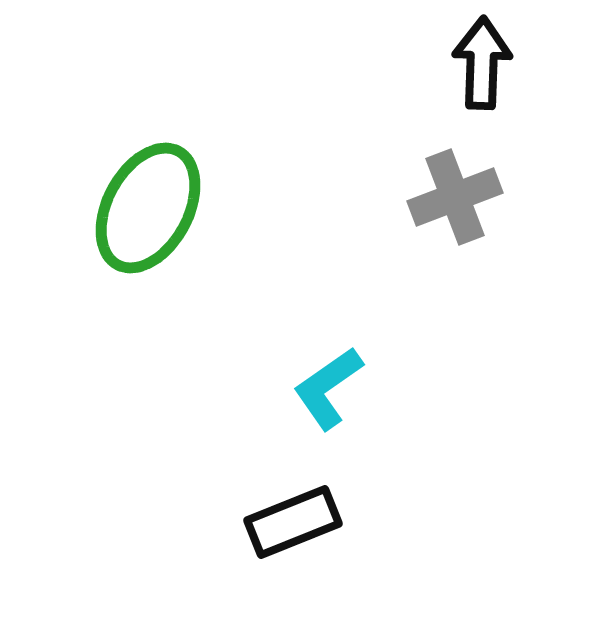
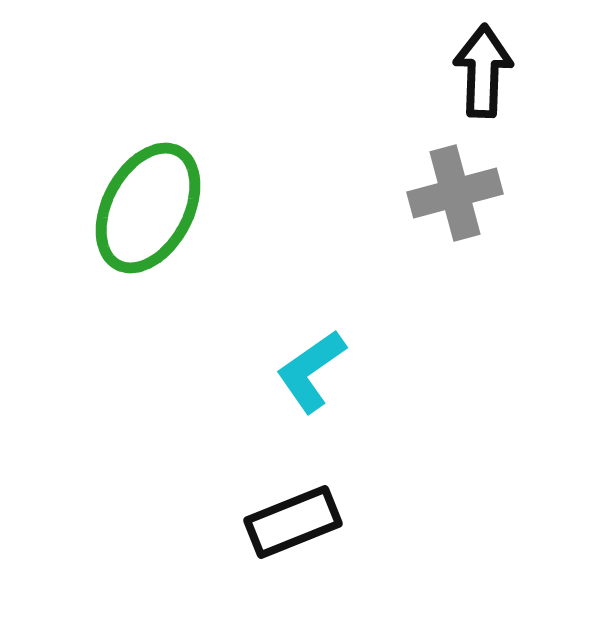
black arrow: moved 1 px right, 8 px down
gray cross: moved 4 px up; rotated 6 degrees clockwise
cyan L-shape: moved 17 px left, 17 px up
